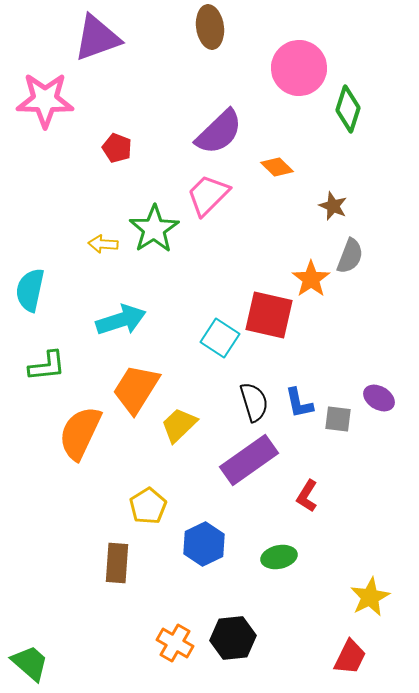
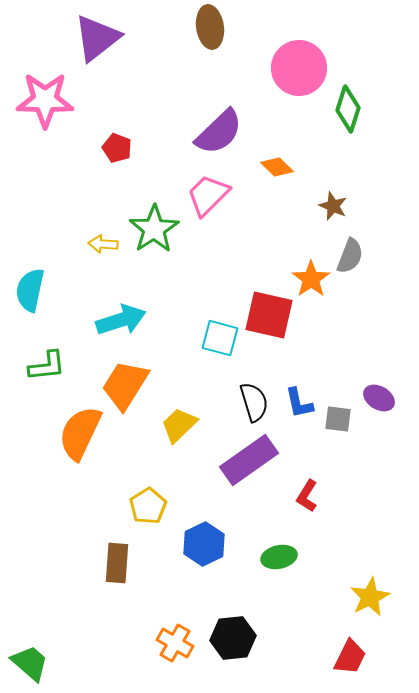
purple triangle: rotated 18 degrees counterclockwise
cyan square: rotated 18 degrees counterclockwise
orange trapezoid: moved 11 px left, 4 px up
